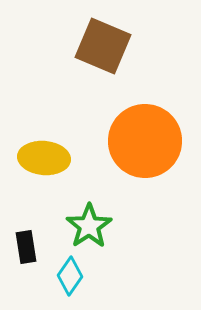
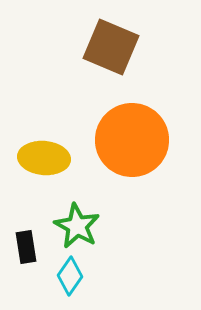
brown square: moved 8 px right, 1 px down
orange circle: moved 13 px left, 1 px up
green star: moved 12 px left; rotated 9 degrees counterclockwise
